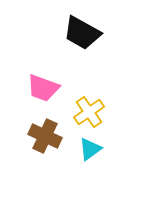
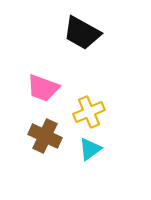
yellow cross: rotated 12 degrees clockwise
